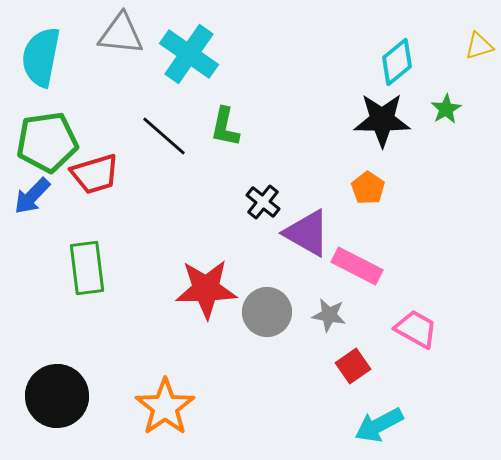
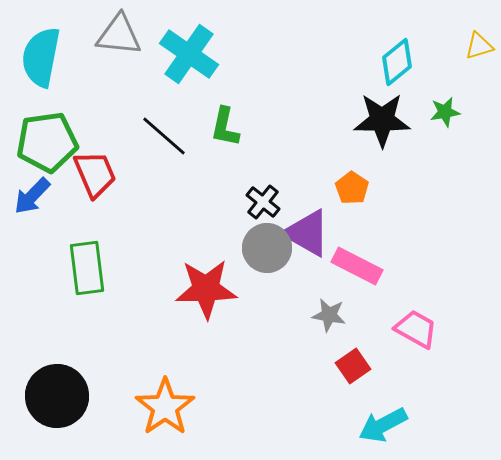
gray triangle: moved 2 px left, 1 px down
green star: moved 1 px left, 3 px down; rotated 20 degrees clockwise
red trapezoid: rotated 96 degrees counterclockwise
orange pentagon: moved 16 px left
gray circle: moved 64 px up
cyan arrow: moved 4 px right
